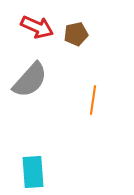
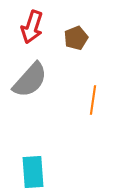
red arrow: moved 5 px left; rotated 84 degrees clockwise
brown pentagon: moved 4 px down; rotated 10 degrees counterclockwise
